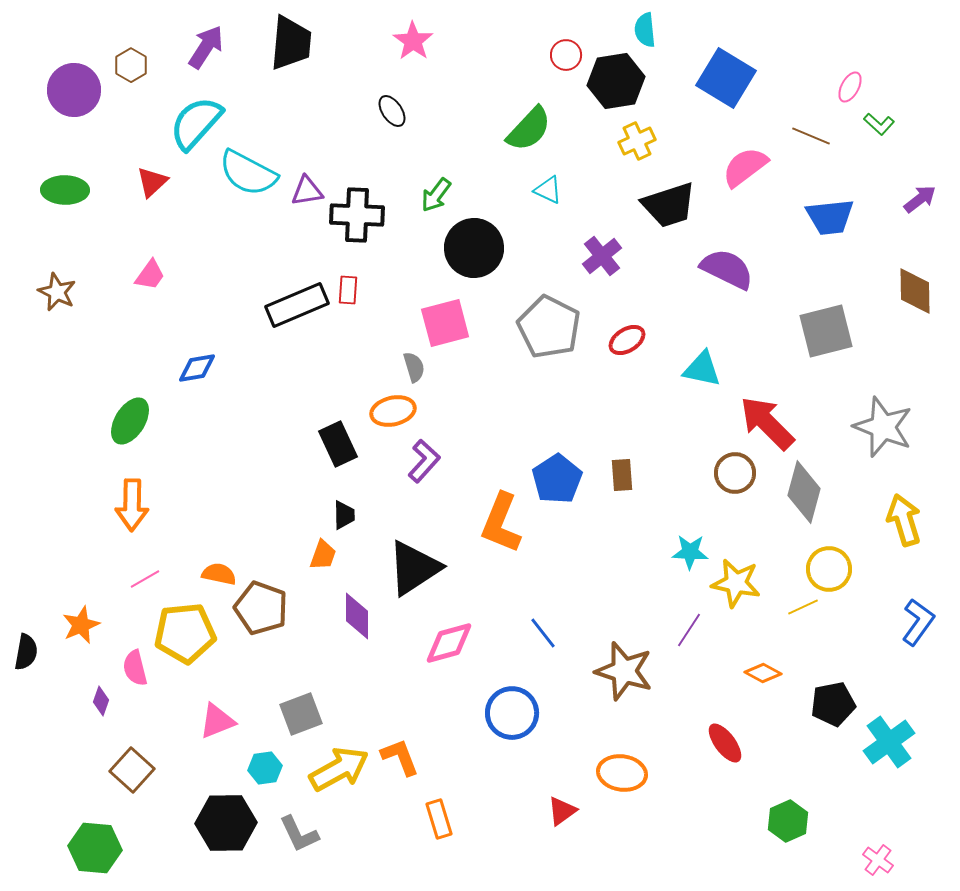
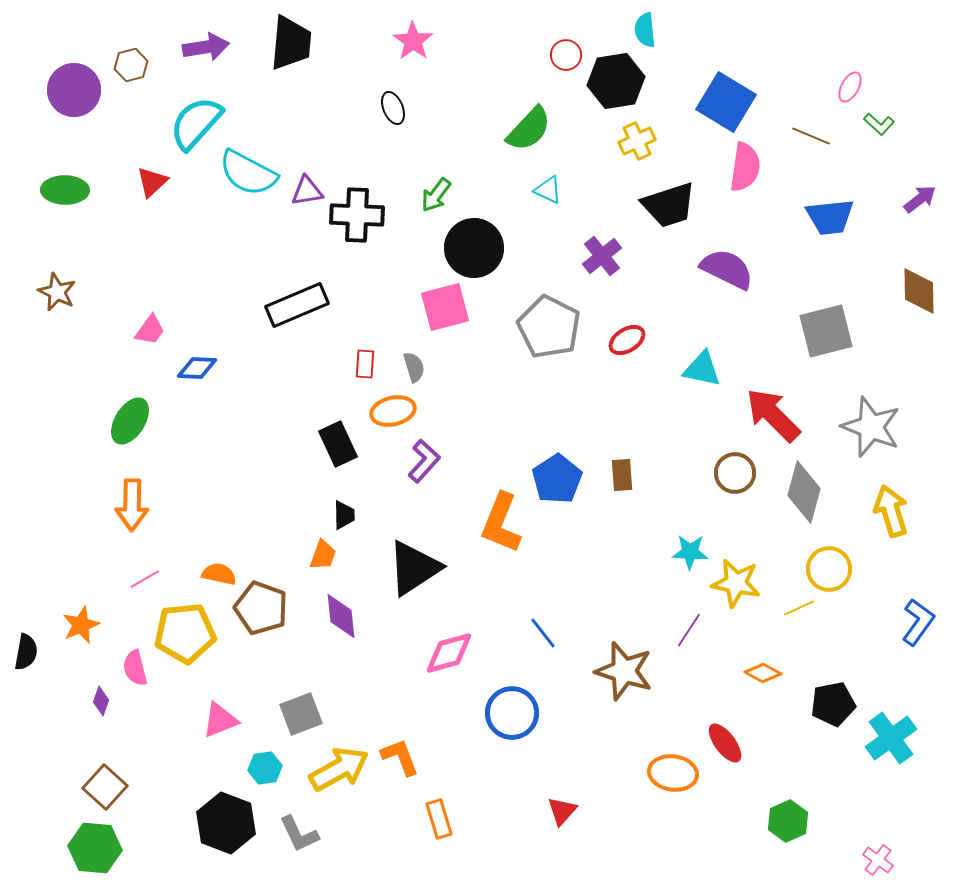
purple arrow at (206, 47): rotated 48 degrees clockwise
brown hexagon at (131, 65): rotated 16 degrees clockwise
blue square at (726, 78): moved 24 px down
black ellipse at (392, 111): moved 1 px right, 3 px up; rotated 12 degrees clockwise
pink semicircle at (745, 167): rotated 135 degrees clockwise
pink trapezoid at (150, 275): moved 55 px down
red rectangle at (348, 290): moved 17 px right, 74 px down
brown diamond at (915, 291): moved 4 px right
pink square at (445, 323): moved 16 px up
blue diamond at (197, 368): rotated 12 degrees clockwise
red arrow at (767, 423): moved 6 px right, 8 px up
gray star at (883, 427): moved 12 px left
yellow arrow at (904, 520): moved 13 px left, 9 px up
yellow line at (803, 607): moved 4 px left, 1 px down
purple diamond at (357, 616): moved 16 px left; rotated 6 degrees counterclockwise
pink diamond at (449, 643): moved 10 px down
pink triangle at (217, 721): moved 3 px right, 1 px up
cyan cross at (889, 742): moved 2 px right, 4 px up
brown square at (132, 770): moved 27 px left, 17 px down
orange ellipse at (622, 773): moved 51 px right
red triangle at (562, 811): rotated 12 degrees counterclockwise
black hexagon at (226, 823): rotated 22 degrees clockwise
